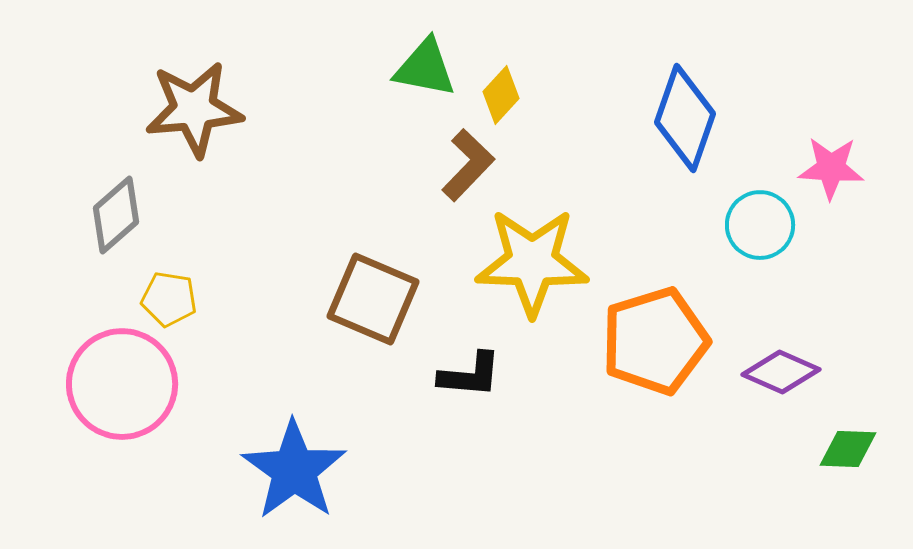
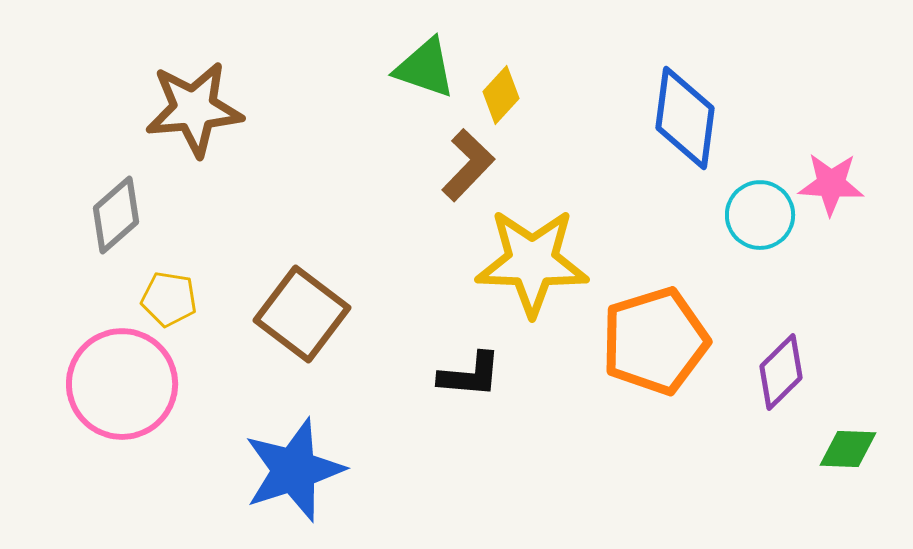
green triangle: rotated 8 degrees clockwise
blue diamond: rotated 12 degrees counterclockwise
pink star: moved 16 px down
cyan circle: moved 10 px up
brown square: moved 71 px left, 15 px down; rotated 14 degrees clockwise
purple diamond: rotated 68 degrees counterclockwise
blue star: rotated 18 degrees clockwise
